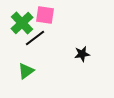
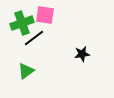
green cross: rotated 25 degrees clockwise
black line: moved 1 px left
